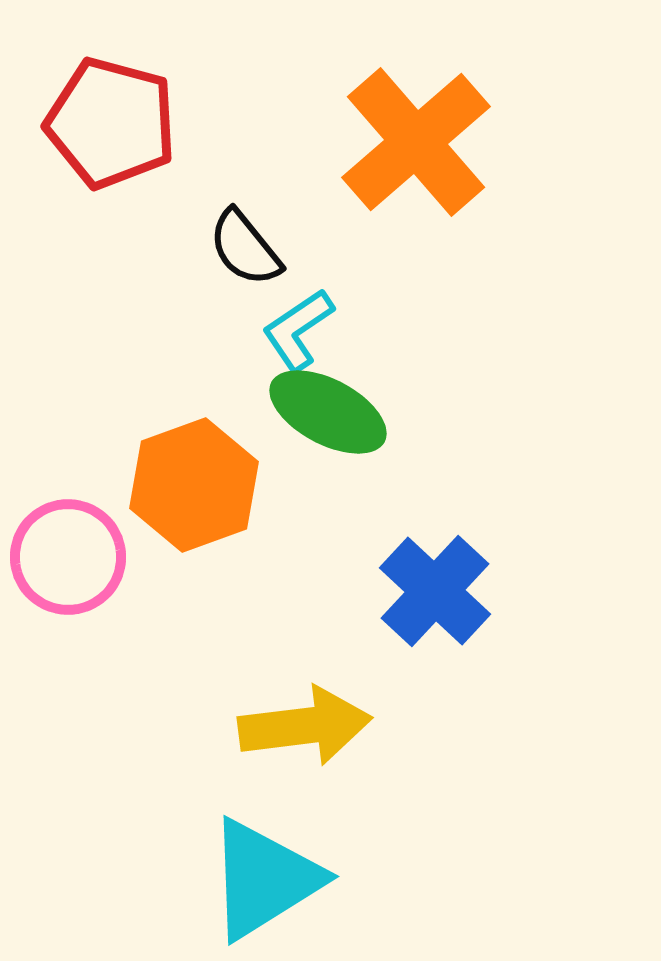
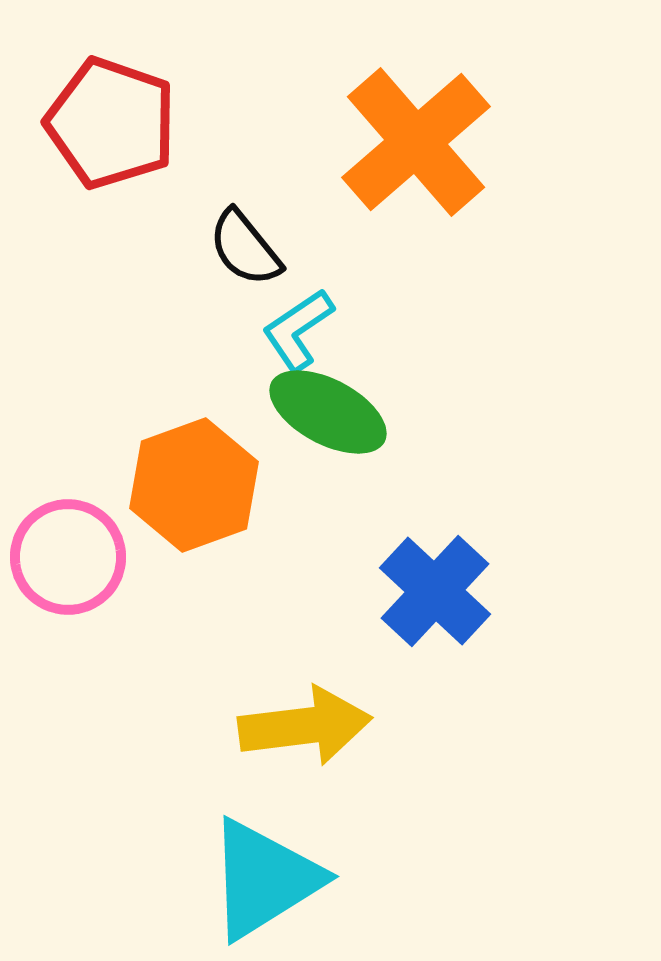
red pentagon: rotated 4 degrees clockwise
